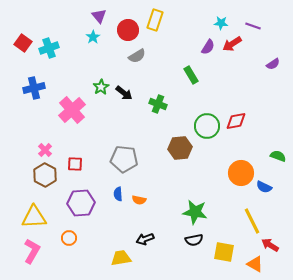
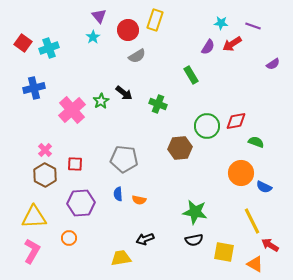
green star at (101, 87): moved 14 px down
green semicircle at (278, 156): moved 22 px left, 14 px up
